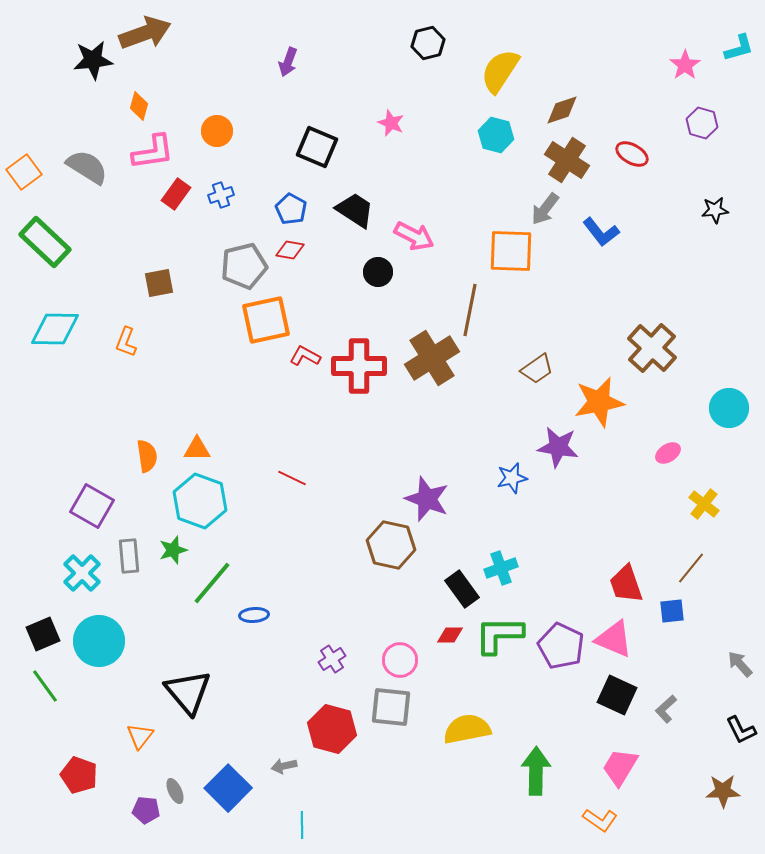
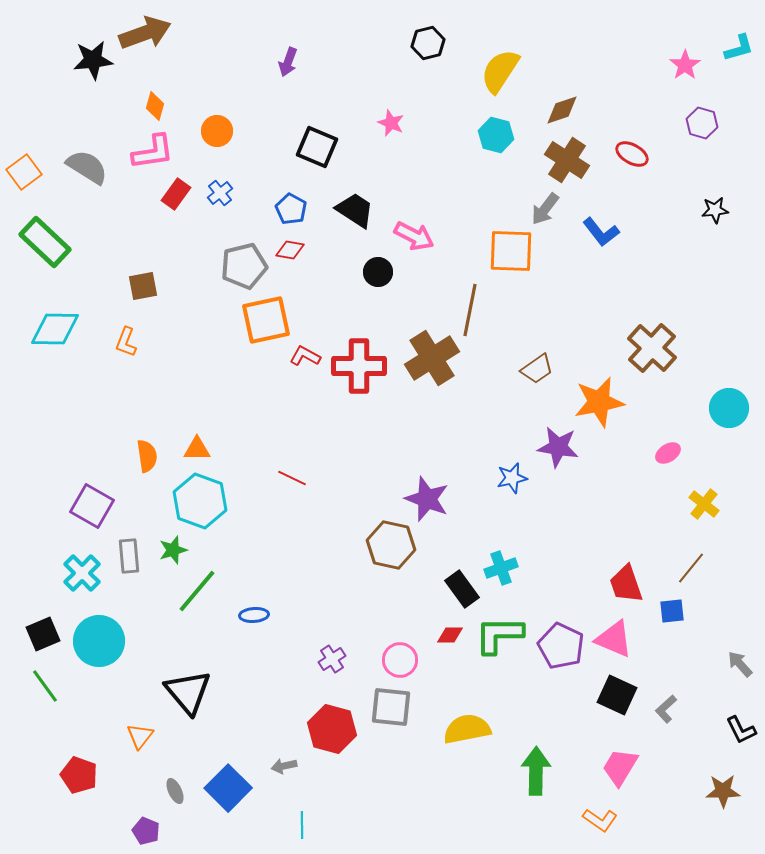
orange diamond at (139, 106): moved 16 px right
blue cross at (221, 195): moved 1 px left, 2 px up; rotated 20 degrees counterclockwise
brown square at (159, 283): moved 16 px left, 3 px down
green line at (212, 583): moved 15 px left, 8 px down
purple pentagon at (146, 810): moved 21 px down; rotated 16 degrees clockwise
